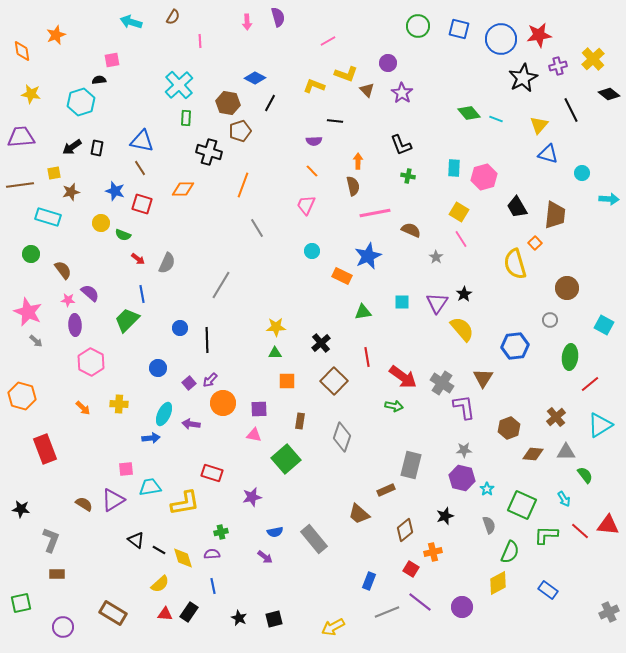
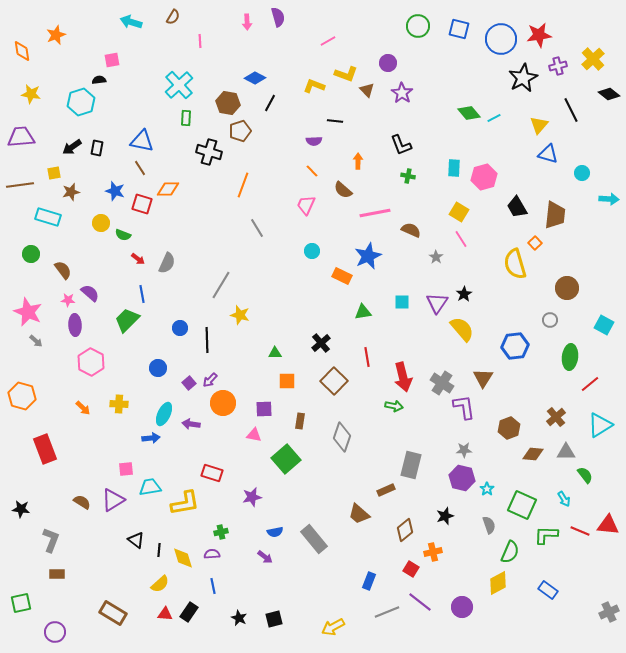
cyan line at (496, 119): moved 2 px left, 1 px up; rotated 48 degrees counterclockwise
brown semicircle at (353, 186): moved 10 px left, 4 px down; rotated 144 degrees clockwise
orange diamond at (183, 189): moved 15 px left
yellow star at (276, 327): moved 36 px left, 12 px up; rotated 18 degrees clockwise
red arrow at (403, 377): rotated 40 degrees clockwise
purple square at (259, 409): moved 5 px right
brown semicircle at (84, 504): moved 2 px left, 2 px up
red line at (580, 531): rotated 18 degrees counterclockwise
black line at (159, 550): rotated 64 degrees clockwise
purple circle at (63, 627): moved 8 px left, 5 px down
